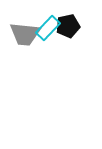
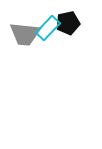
black pentagon: moved 3 px up
